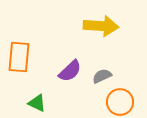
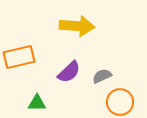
yellow arrow: moved 24 px left
orange rectangle: rotated 72 degrees clockwise
purple semicircle: moved 1 px left, 1 px down
green triangle: rotated 24 degrees counterclockwise
